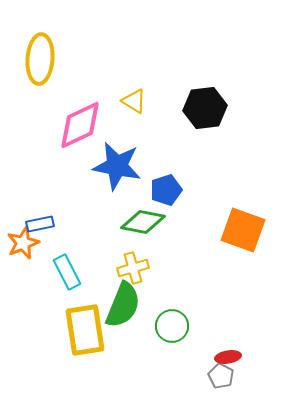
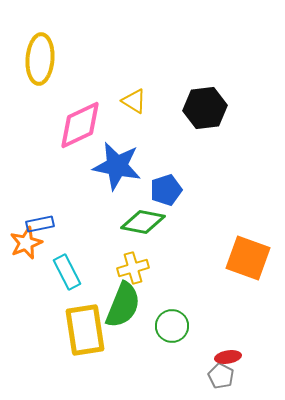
orange square: moved 5 px right, 28 px down
orange star: moved 3 px right
